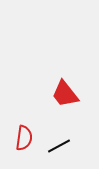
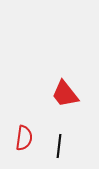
black line: rotated 55 degrees counterclockwise
